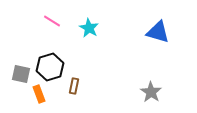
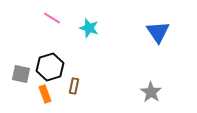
pink line: moved 3 px up
cyan star: rotated 12 degrees counterclockwise
blue triangle: rotated 40 degrees clockwise
orange rectangle: moved 6 px right
